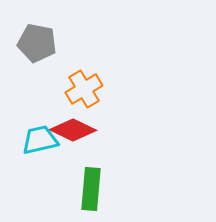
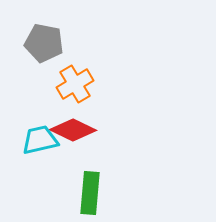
gray pentagon: moved 7 px right
orange cross: moved 9 px left, 5 px up
green rectangle: moved 1 px left, 4 px down
